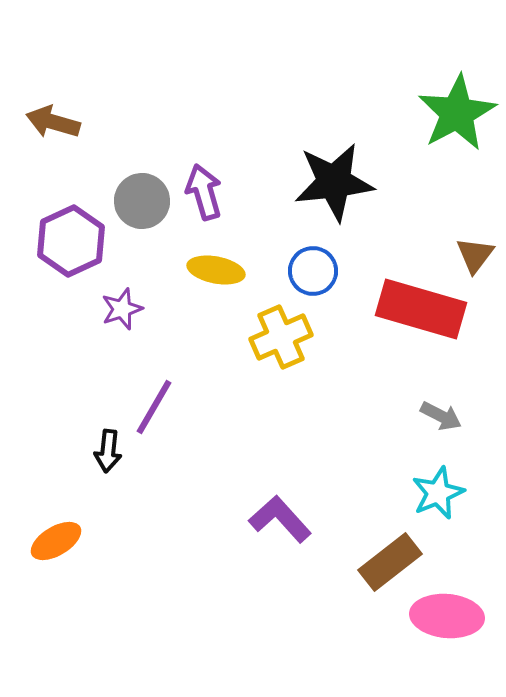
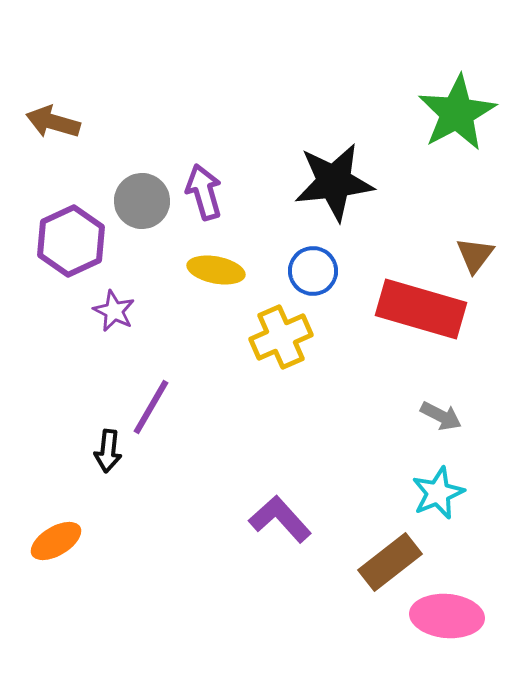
purple star: moved 8 px left, 2 px down; rotated 27 degrees counterclockwise
purple line: moved 3 px left
